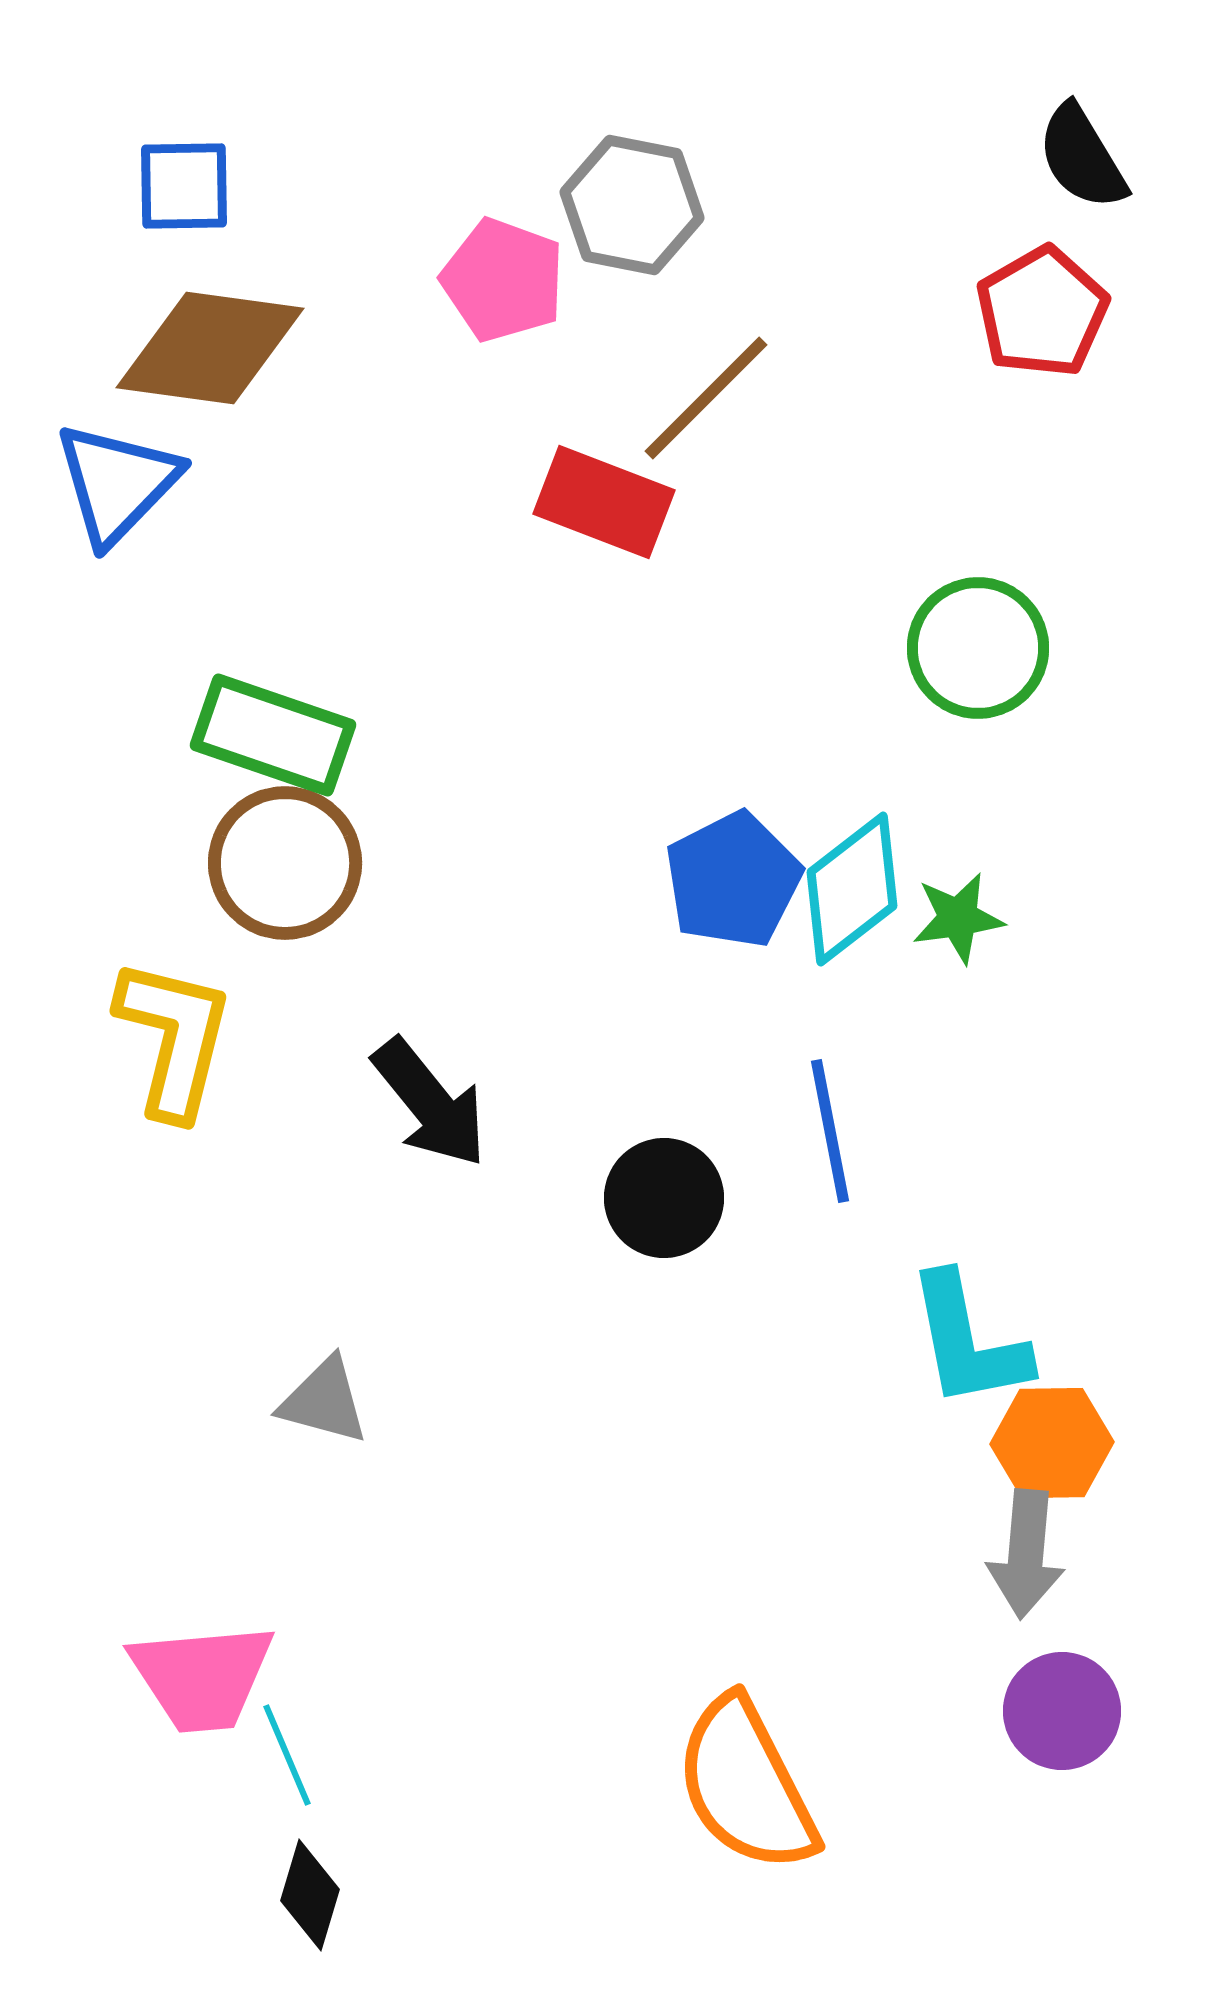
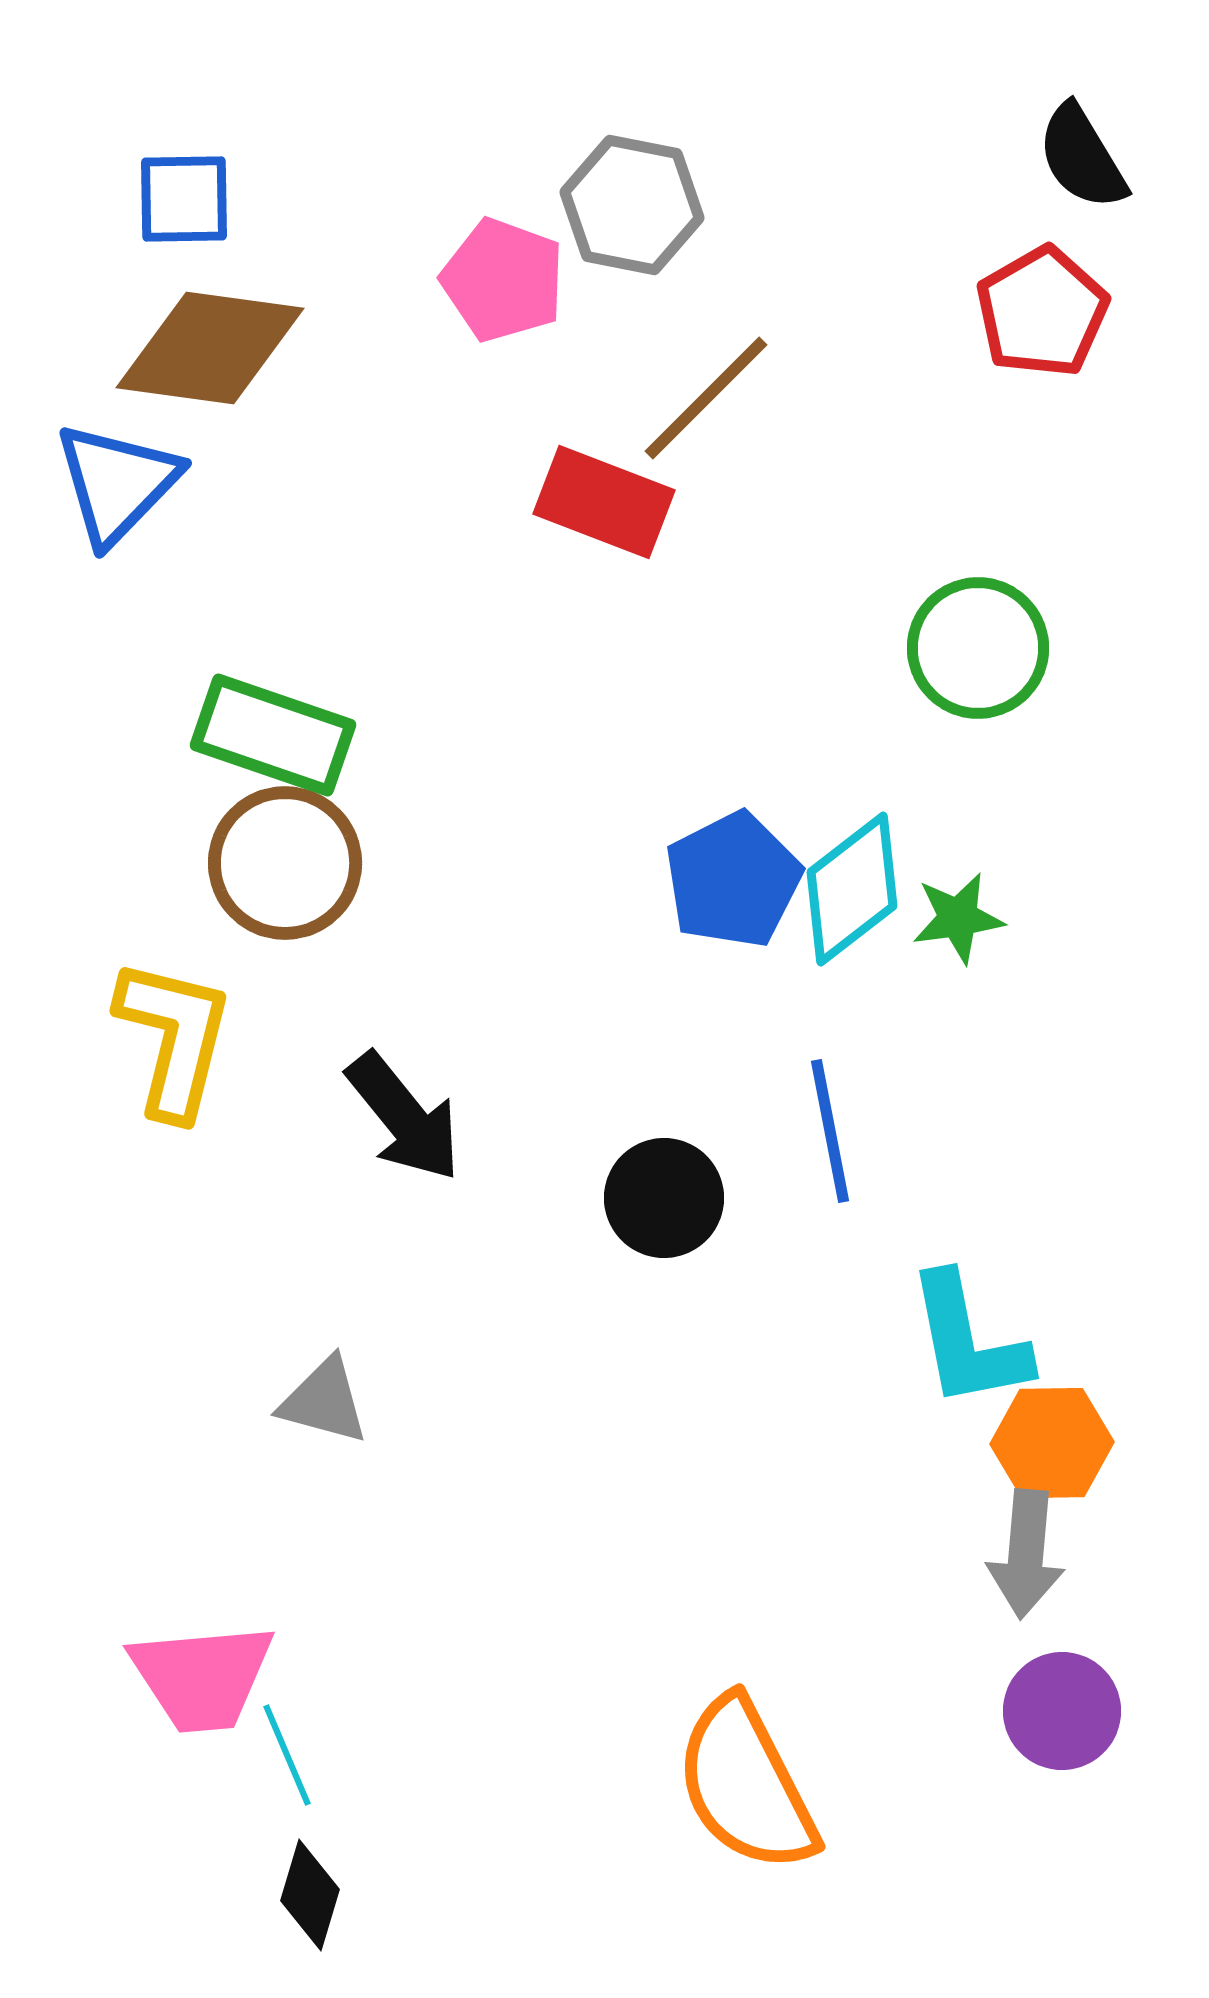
blue square: moved 13 px down
black arrow: moved 26 px left, 14 px down
